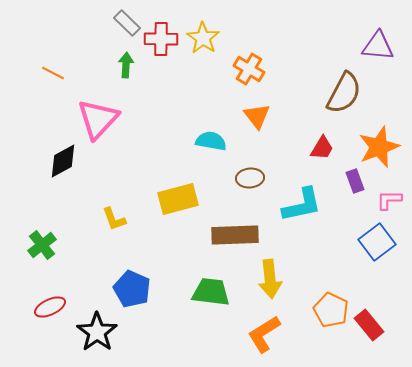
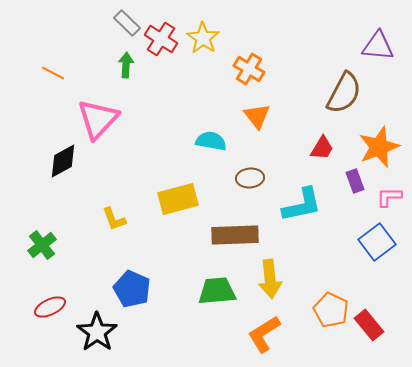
red cross: rotated 32 degrees clockwise
pink L-shape: moved 3 px up
green trapezoid: moved 6 px right, 1 px up; rotated 12 degrees counterclockwise
